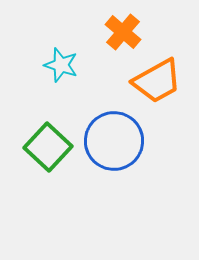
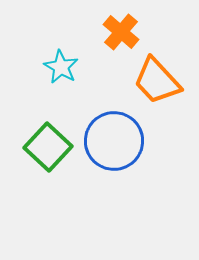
orange cross: moved 2 px left
cyan star: moved 2 px down; rotated 12 degrees clockwise
orange trapezoid: rotated 76 degrees clockwise
